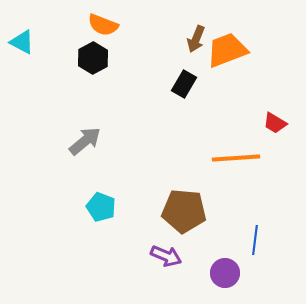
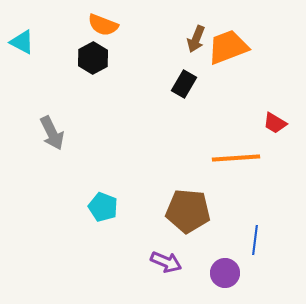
orange trapezoid: moved 1 px right, 3 px up
gray arrow: moved 33 px left, 8 px up; rotated 104 degrees clockwise
cyan pentagon: moved 2 px right
brown pentagon: moved 4 px right
purple arrow: moved 6 px down
